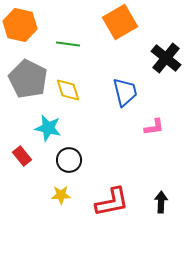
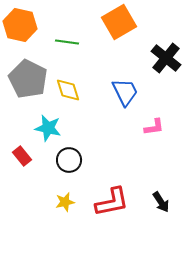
orange square: moved 1 px left
green line: moved 1 px left, 2 px up
blue trapezoid: rotated 12 degrees counterclockwise
yellow star: moved 4 px right, 7 px down; rotated 12 degrees counterclockwise
black arrow: rotated 145 degrees clockwise
